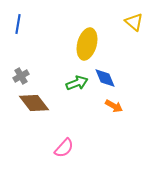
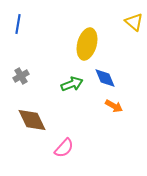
green arrow: moved 5 px left, 1 px down
brown diamond: moved 2 px left, 17 px down; rotated 12 degrees clockwise
